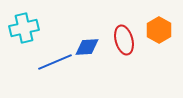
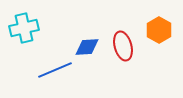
red ellipse: moved 1 px left, 6 px down
blue line: moved 8 px down
